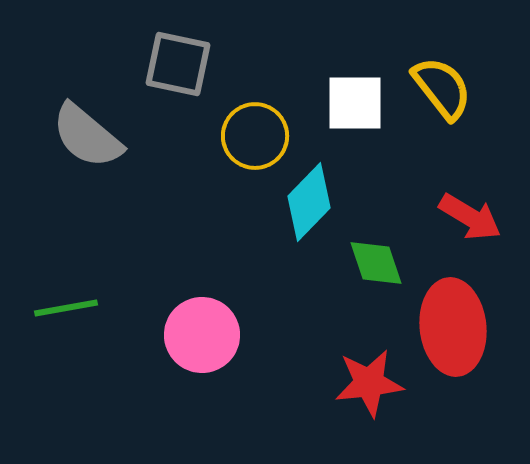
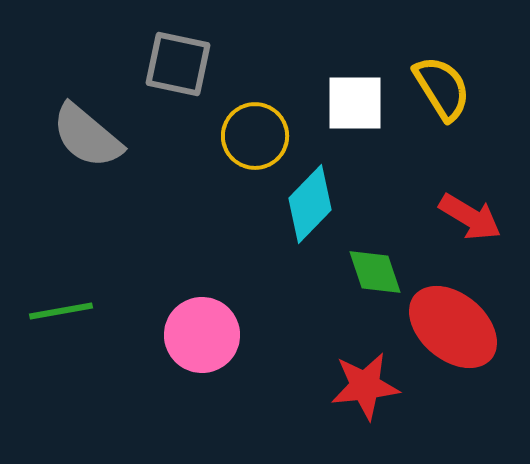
yellow semicircle: rotated 6 degrees clockwise
cyan diamond: moved 1 px right, 2 px down
green diamond: moved 1 px left, 9 px down
green line: moved 5 px left, 3 px down
red ellipse: rotated 44 degrees counterclockwise
red star: moved 4 px left, 3 px down
